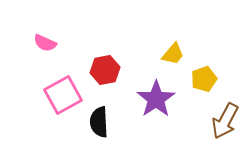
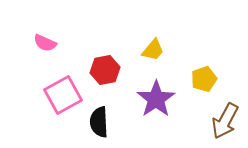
yellow trapezoid: moved 20 px left, 4 px up
